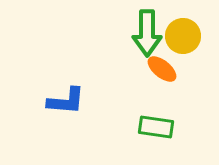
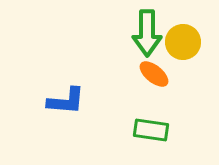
yellow circle: moved 6 px down
orange ellipse: moved 8 px left, 5 px down
green rectangle: moved 5 px left, 3 px down
